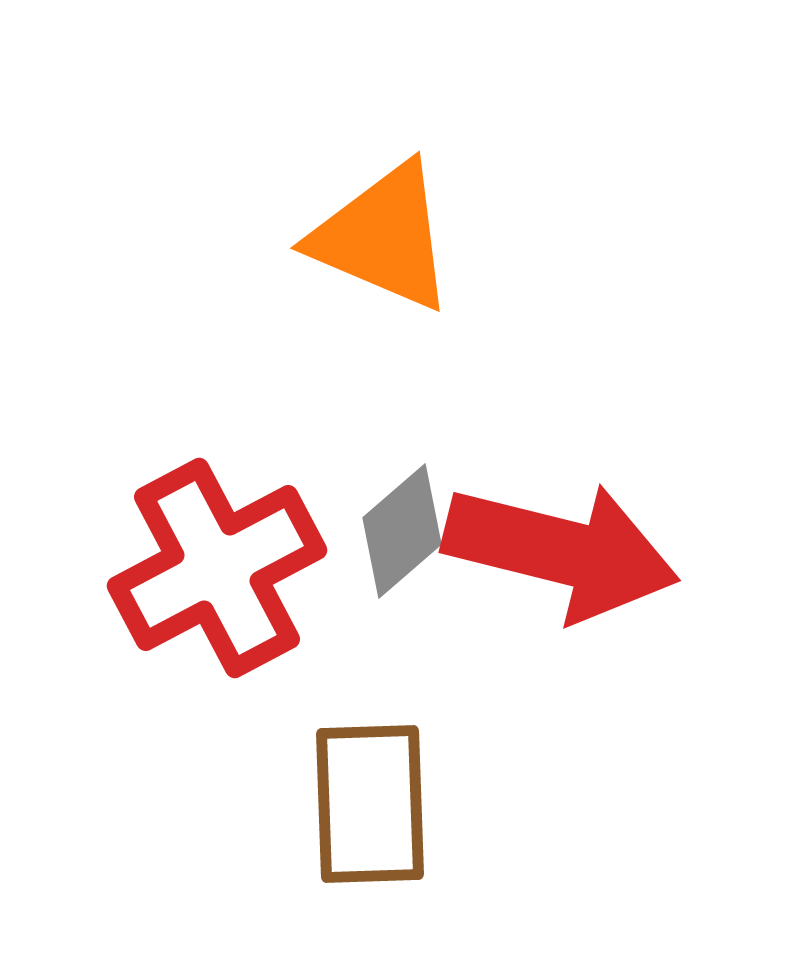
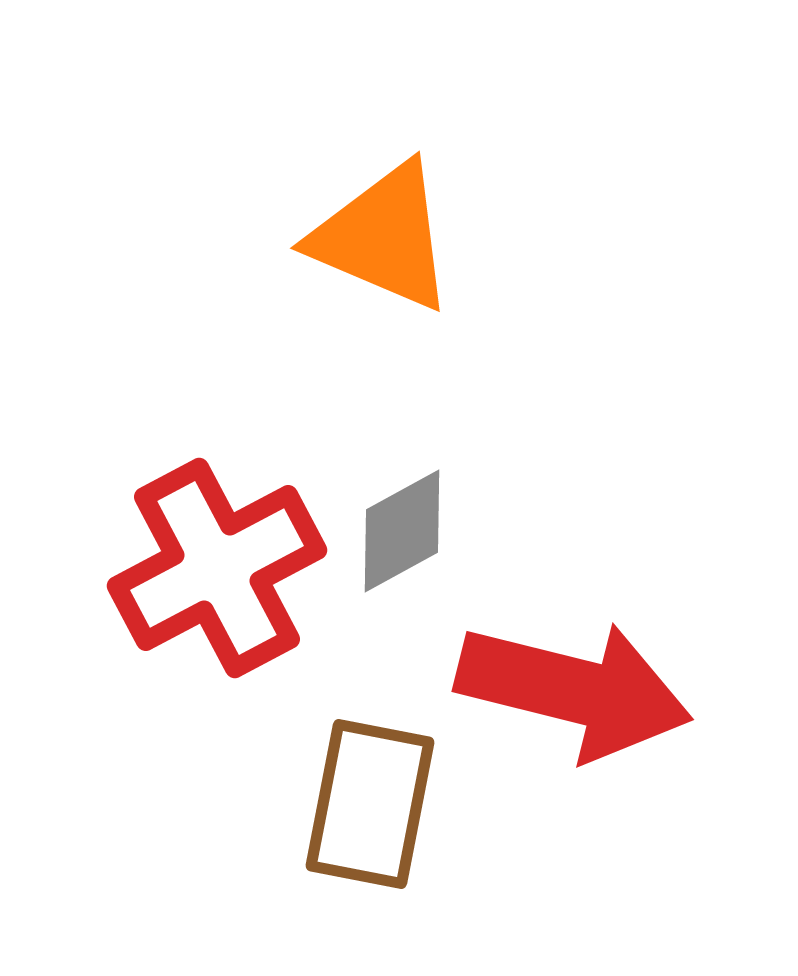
gray diamond: rotated 12 degrees clockwise
red arrow: moved 13 px right, 139 px down
brown rectangle: rotated 13 degrees clockwise
